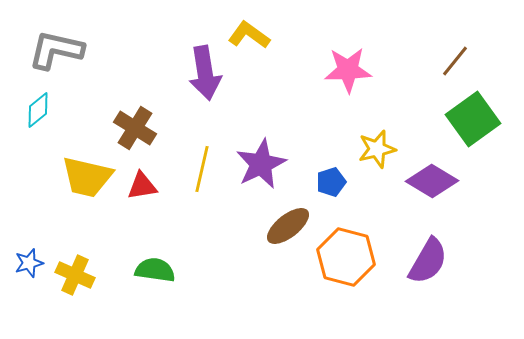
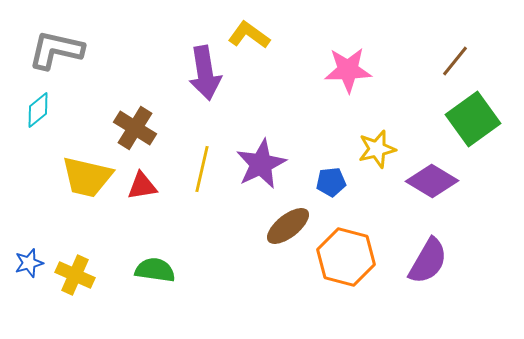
blue pentagon: rotated 12 degrees clockwise
